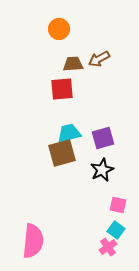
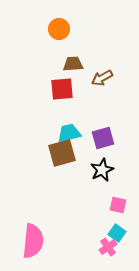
brown arrow: moved 3 px right, 19 px down
cyan square: moved 1 px right, 3 px down
